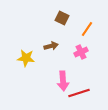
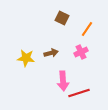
brown arrow: moved 7 px down
